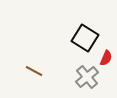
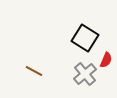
red semicircle: moved 2 px down
gray cross: moved 2 px left, 3 px up
